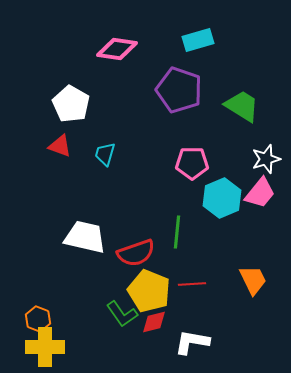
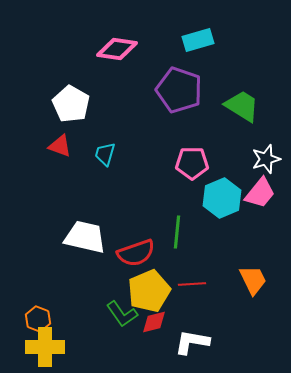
yellow pentagon: rotated 27 degrees clockwise
